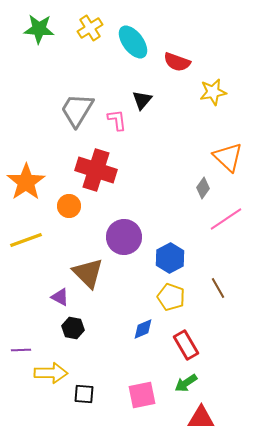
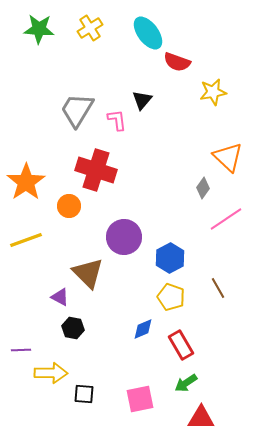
cyan ellipse: moved 15 px right, 9 px up
red rectangle: moved 5 px left
pink square: moved 2 px left, 4 px down
